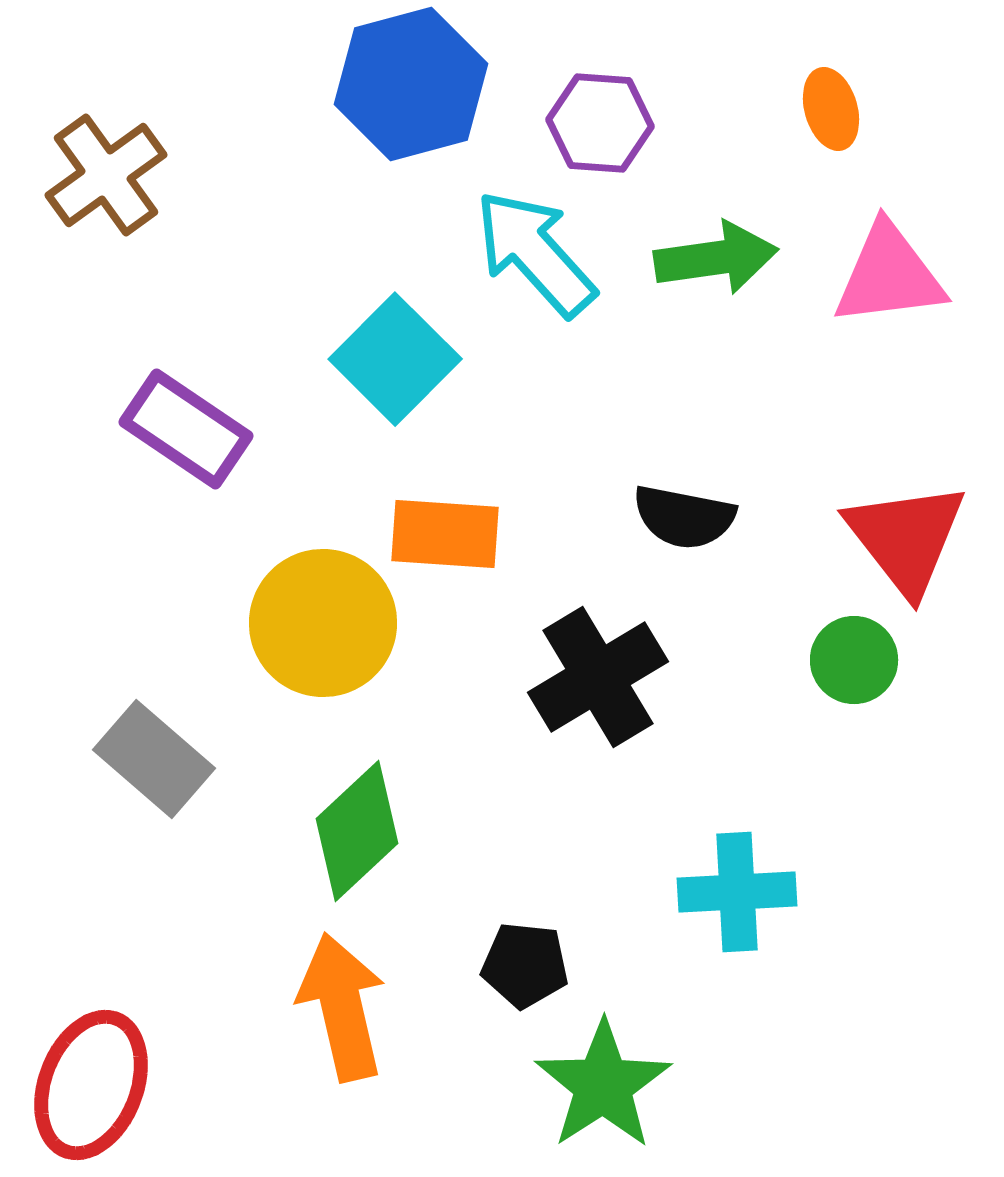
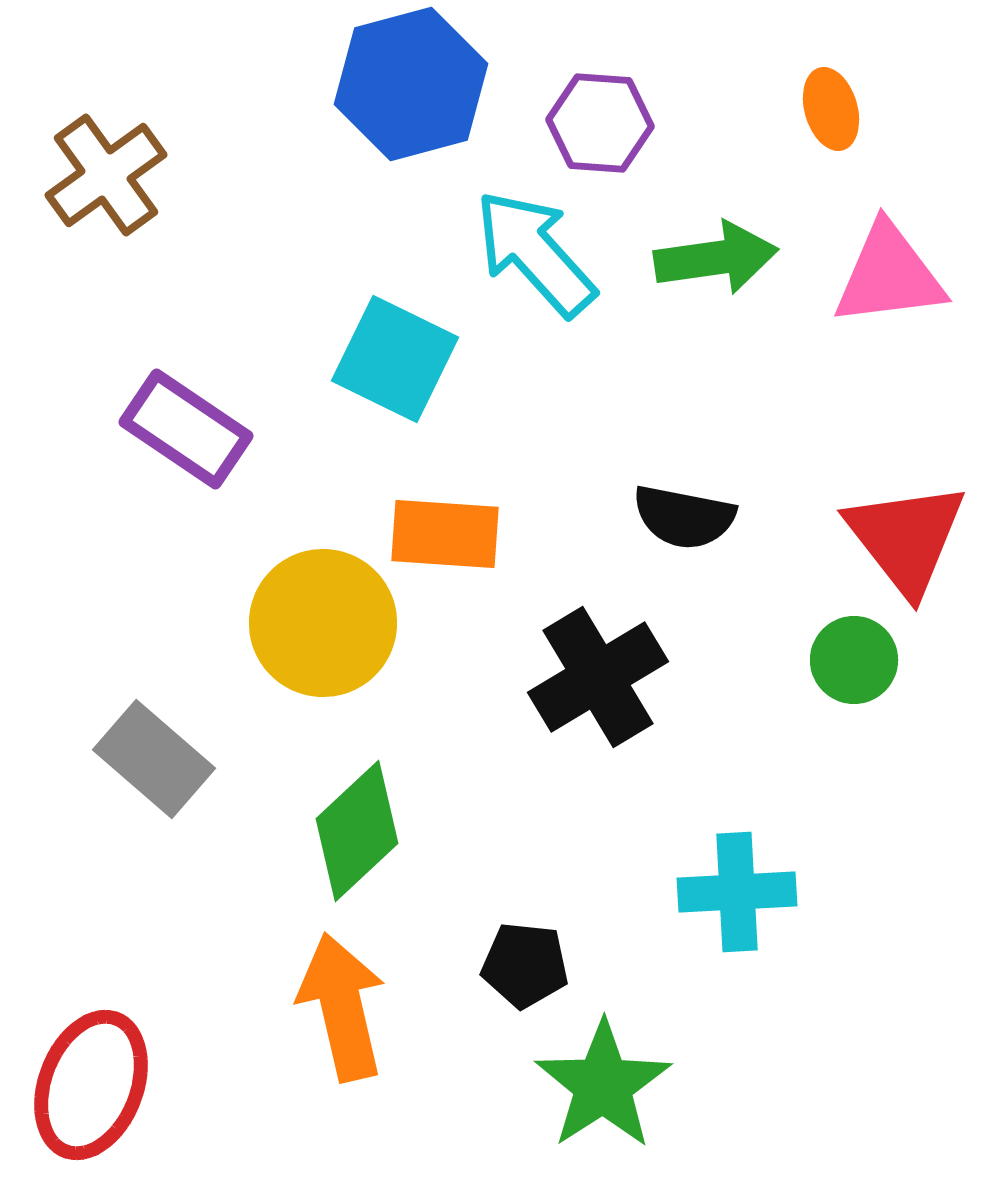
cyan square: rotated 19 degrees counterclockwise
